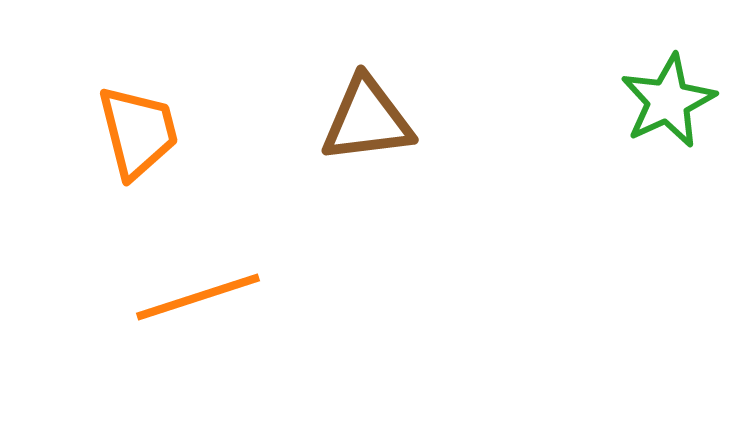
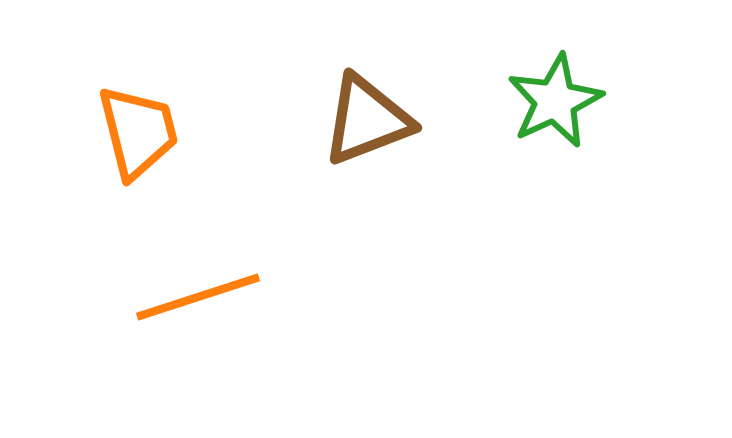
green star: moved 113 px left
brown triangle: rotated 14 degrees counterclockwise
